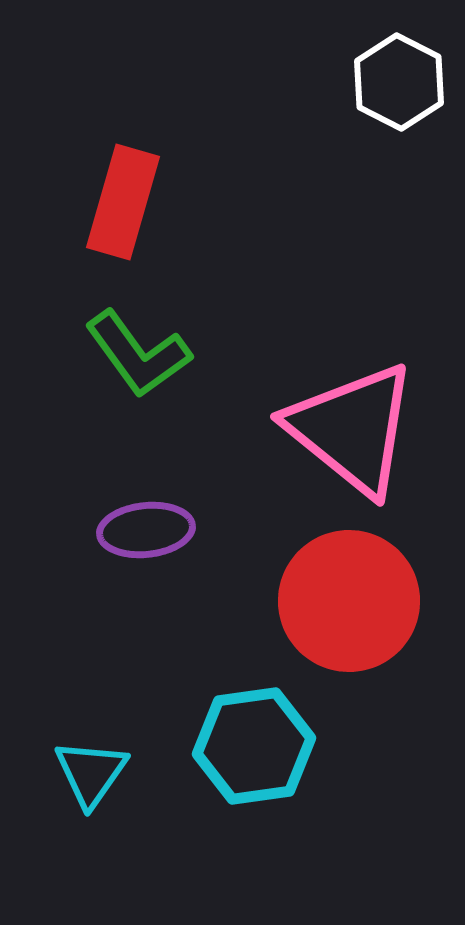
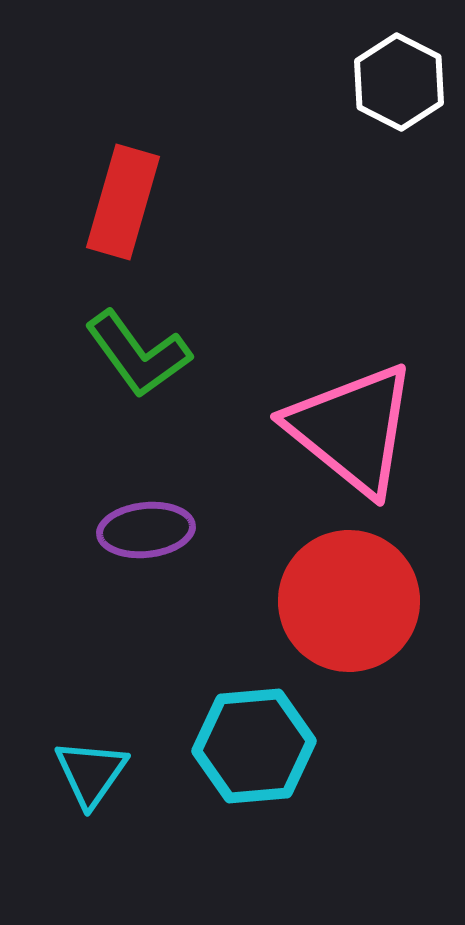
cyan hexagon: rotated 3 degrees clockwise
